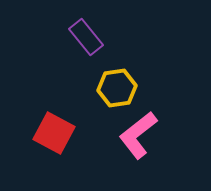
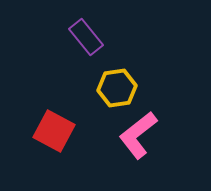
red square: moved 2 px up
